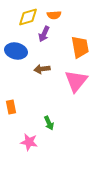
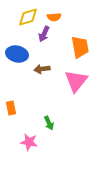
orange semicircle: moved 2 px down
blue ellipse: moved 1 px right, 3 px down
orange rectangle: moved 1 px down
